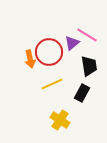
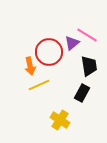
orange arrow: moved 7 px down
yellow line: moved 13 px left, 1 px down
